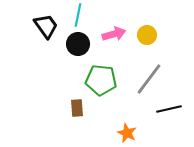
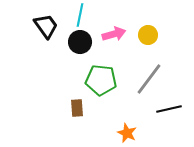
cyan line: moved 2 px right
yellow circle: moved 1 px right
black circle: moved 2 px right, 2 px up
